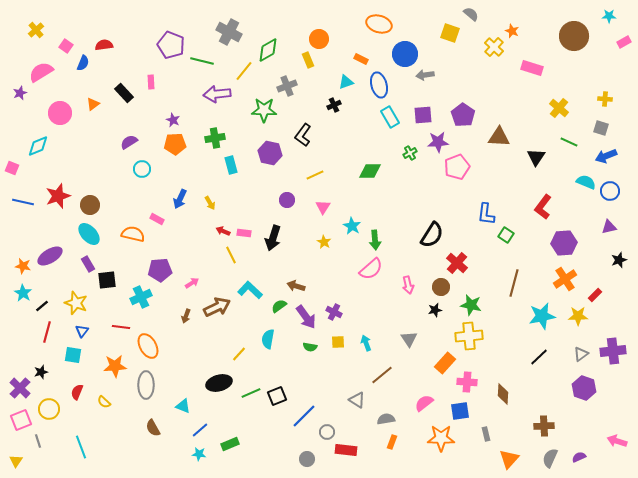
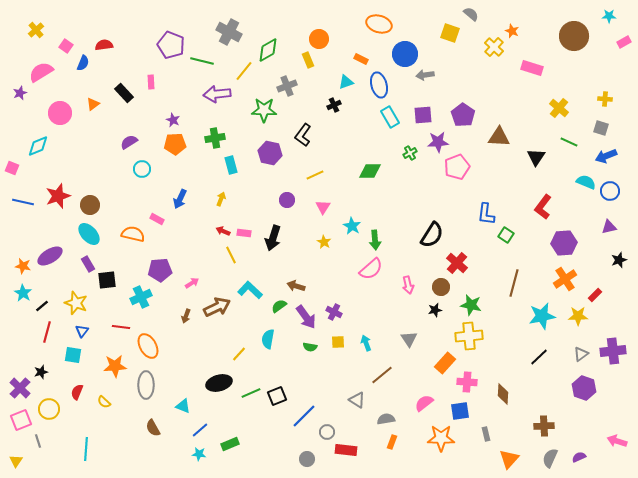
yellow arrow at (210, 203): moved 11 px right, 4 px up; rotated 128 degrees counterclockwise
cyan line at (81, 447): moved 5 px right, 2 px down; rotated 25 degrees clockwise
